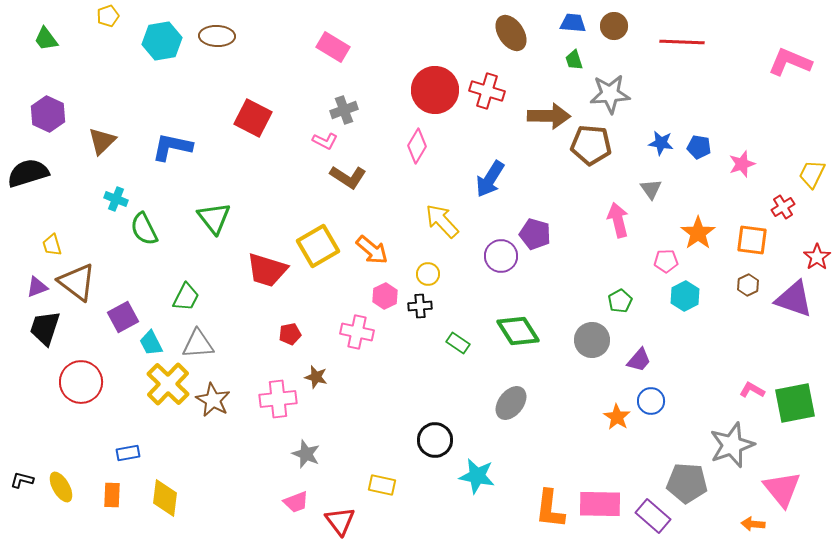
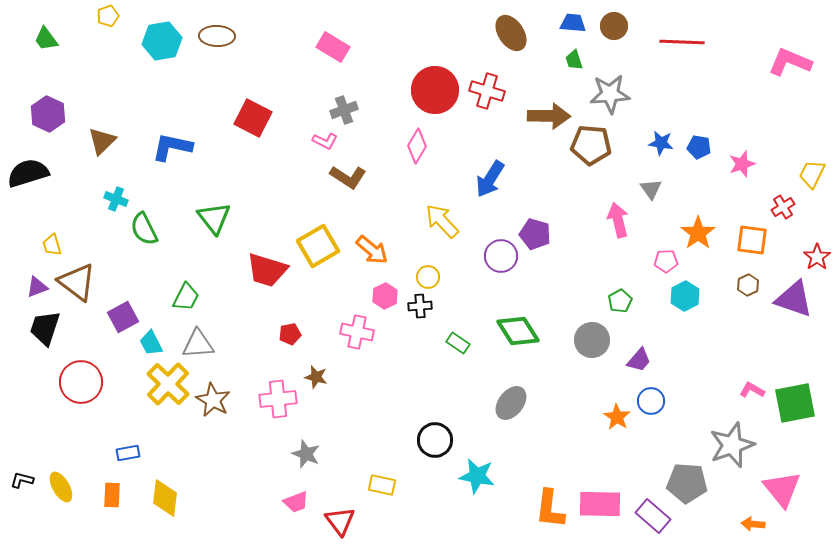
yellow circle at (428, 274): moved 3 px down
